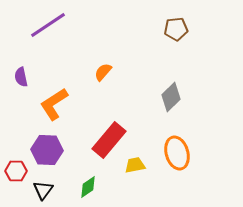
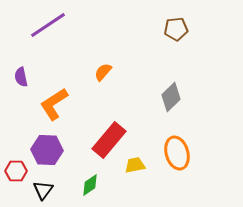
green diamond: moved 2 px right, 2 px up
